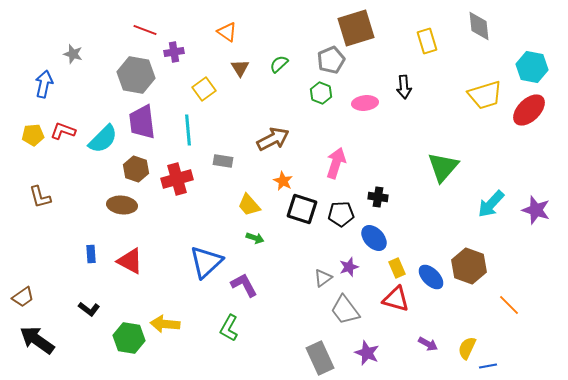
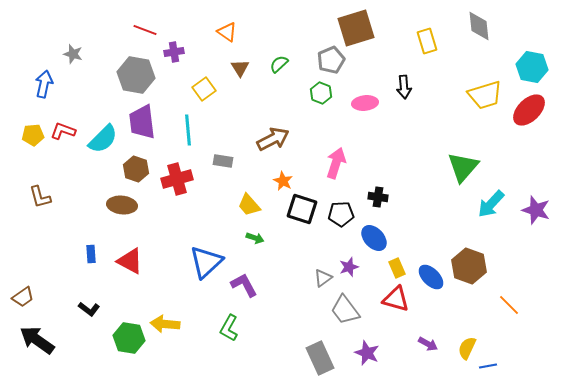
green triangle at (443, 167): moved 20 px right
